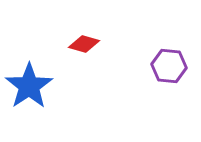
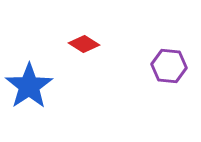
red diamond: rotated 16 degrees clockwise
